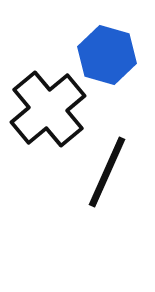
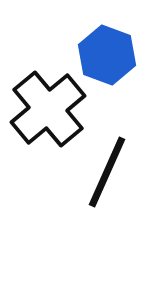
blue hexagon: rotated 4 degrees clockwise
